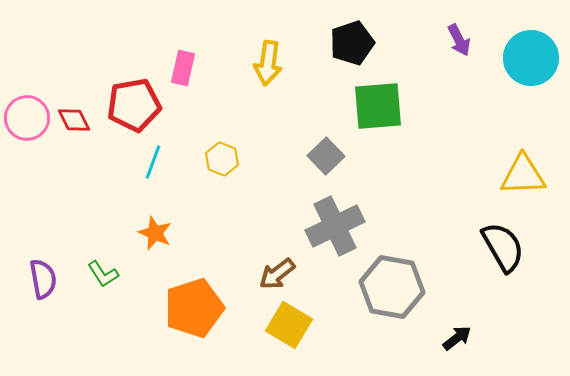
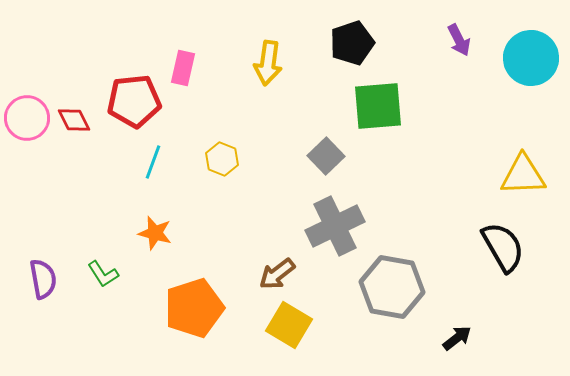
red pentagon: moved 4 px up; rotated 4 degrees clockwise
orange star: rotated 8 degrees counterclockwise
